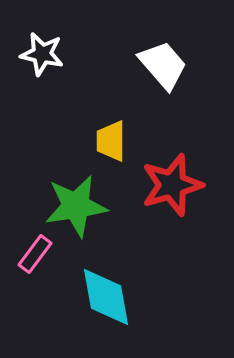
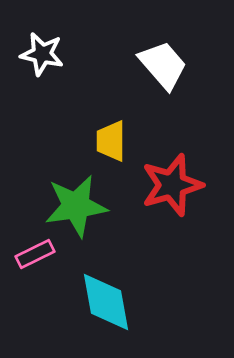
pink rectangle: rotated 27 degrees clockwise
cyan diamond: moved 5 px down
